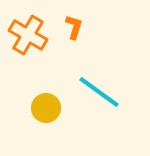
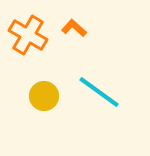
orange L-shape: moved 1 px down; rotated 65 degrees counterclockwise
yellow circle: moved 2 px left, 12 px up
